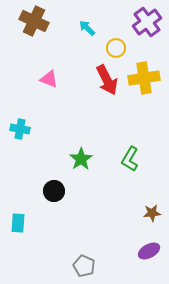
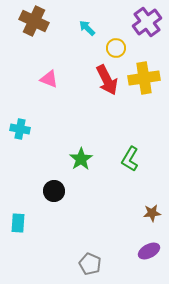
gray pentagon: moved 6 px right, 2 px up
